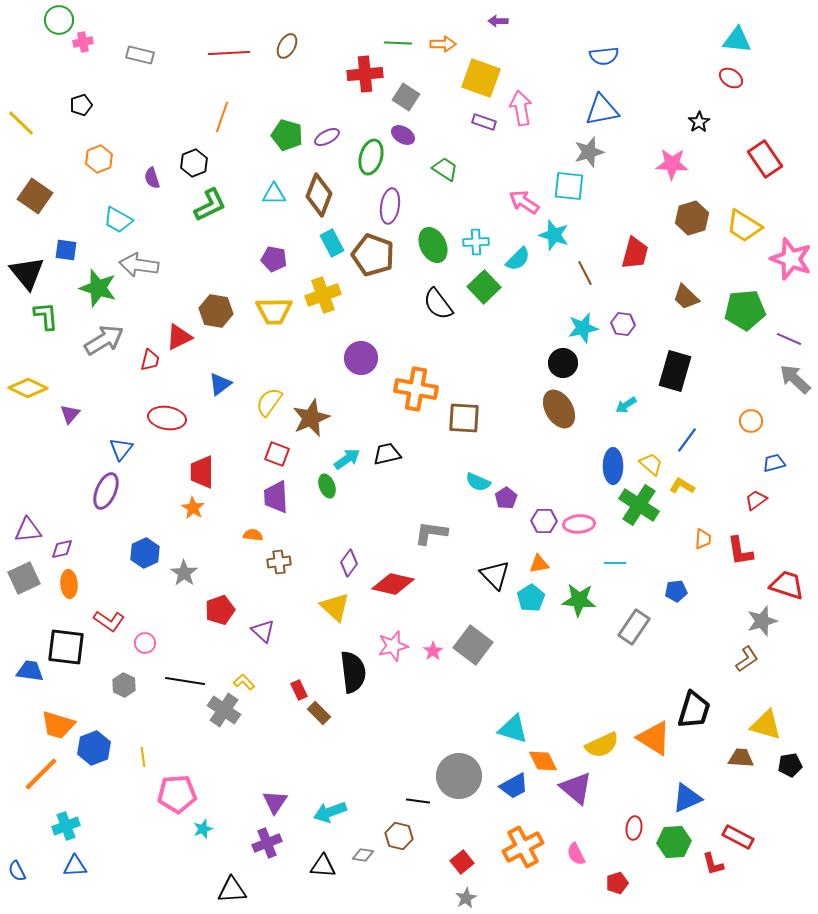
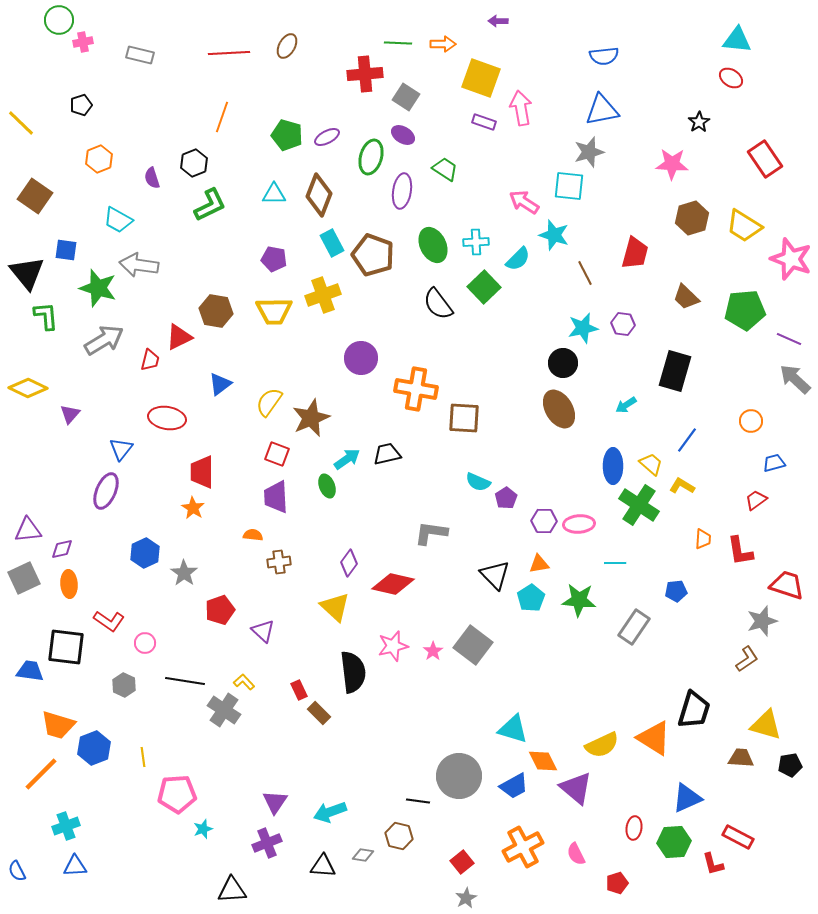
purple ellipse at (390, 206): moved 12 px right, 15 px up
